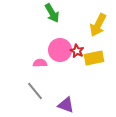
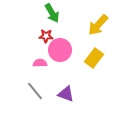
yellow arrow: rotated 15 degrees clockwise
red star: moved 31 px left, 15 px up; rotated 24 degrees counterclockwise
yellow rectangle: rotated 42 degrees counterclockwise
purple triangle: moved 11 px up
